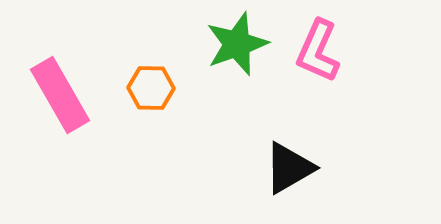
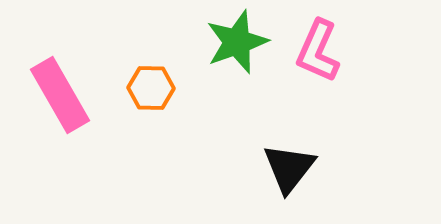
green star: moved 2 px up
black triangle: rotated 22 degrees counterclockwise
